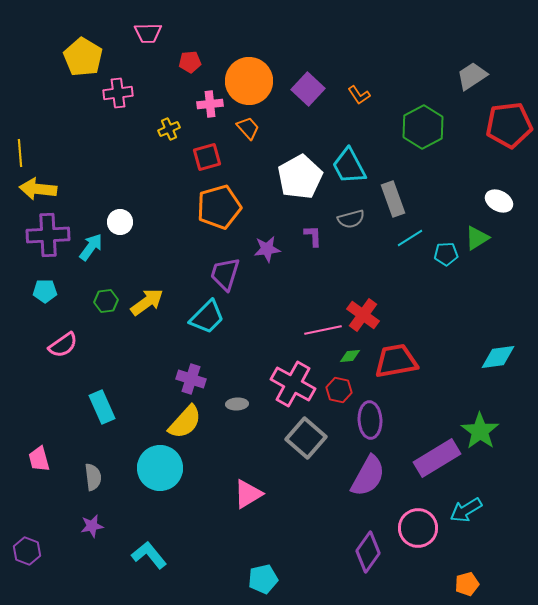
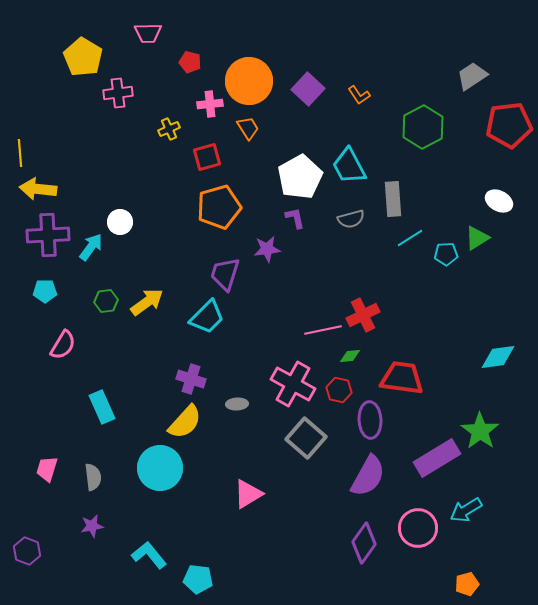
red pentagon at (190, 62): rotated 20 degrees clockwise
orange trapezoid at (248, 128): rotated 10 degrees clockwise
gray rectangle at (393, 199): rotated 16 degrees clockwise
purple L-shape at (313, 236): moved 18 px left, 18 px up; rotated 10 degrees counterclockwise
red cross at (363, 315): rotated 28 degrees clockwise
pink semicircle at (63, 345): rotated 24 degrees counterclockwise
red trapezoid at (396, 361): moved 6 px right, 17 px down; rotated 18 degrees clockwise
pink trapezoid at (39, 459): moved 8 px right, 10 px down; rotated 32 degrees clockwise
purple diamond at (368, 552): moved 4 px left, 9 px up
cyan pentagon at (263, 579): moved 65 px left; rotated 20 degrees clockwise
